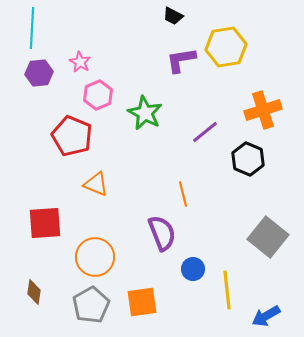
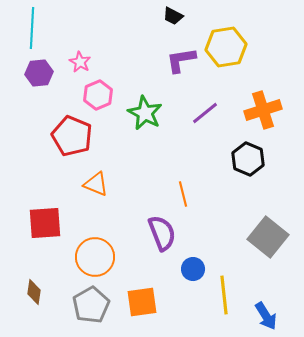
purple line: moved 19 px up
yellow line: moved 3 px left, 5 px down
blue arrow: rotated 92 degrees counterclockwise
